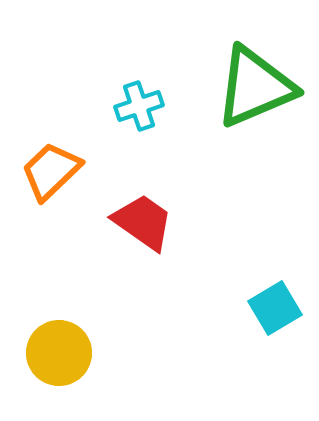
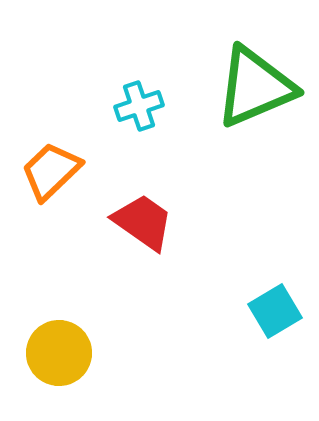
cyan square: moved 3 px down
